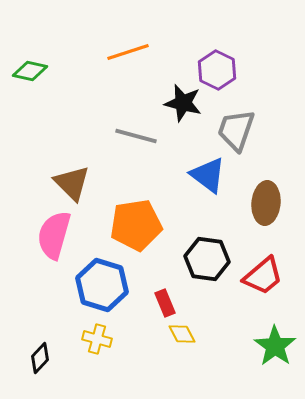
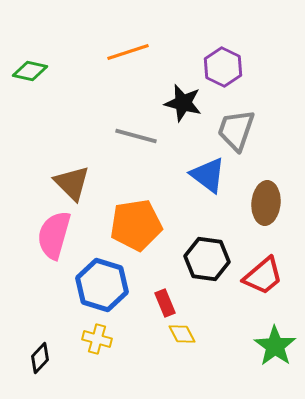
purple hexagon: moved 6 px right, 3 px up
